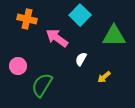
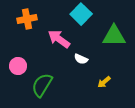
cyan square: moved 1 px right, 1 px up
orange cross: rotated 24 degrees counterclockwise
pink arrow: moved 2 px right, 1 px down
white semicircle: rotated 96 degrees counterclockwise
yellow arrow: moved 5 px down
